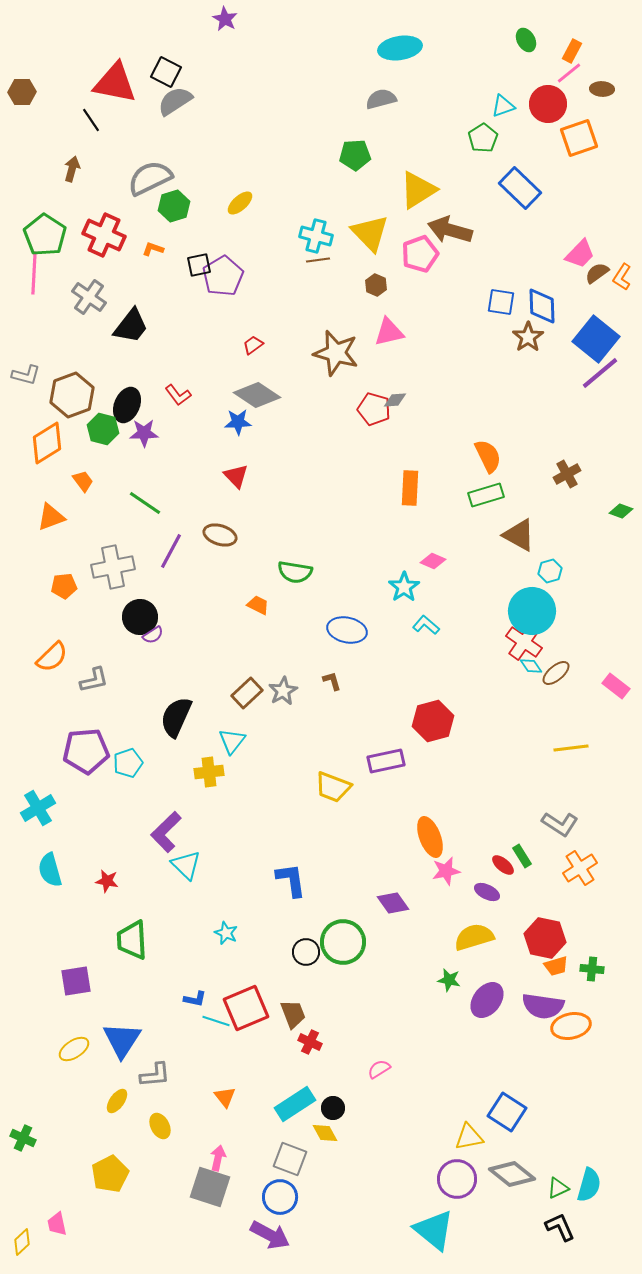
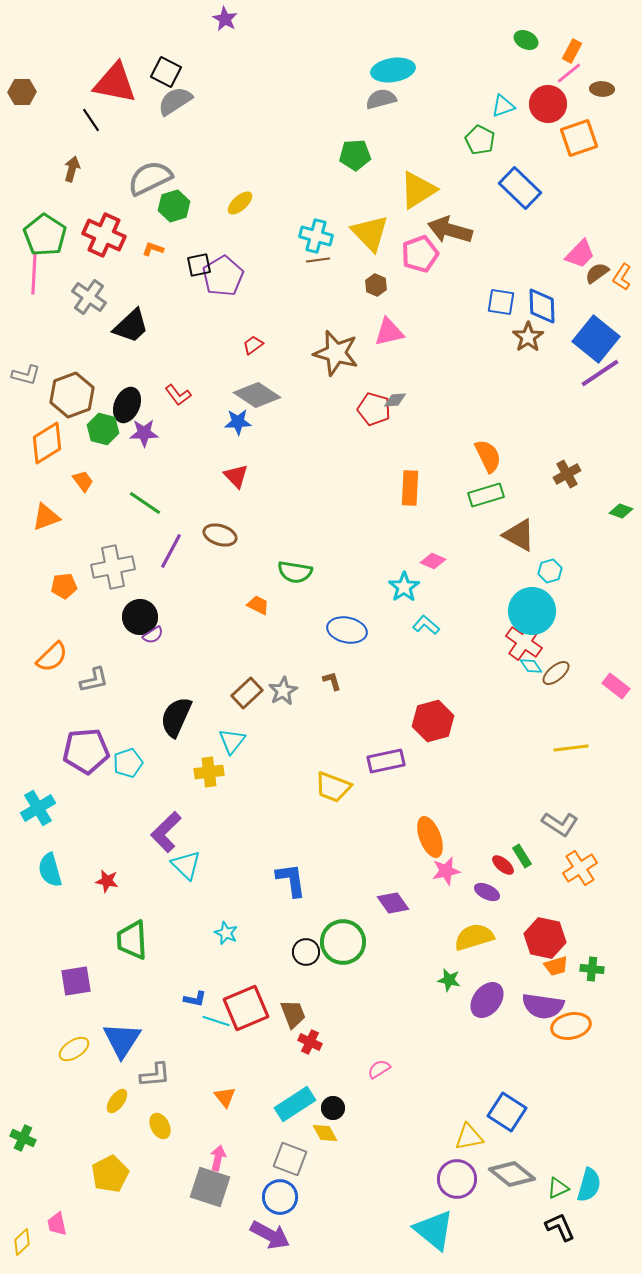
green ellipse at (526, 40): rotated 35 degrees counterclockwise
cyan ellipse at (400, 48): moved 7 px left, 22 px down
green pentagon at (483, 138): moved 3 px left, 2 px down; rotated 12 degrees counterclockwise
black trapezoid at (131, 326): rotated 9 degrees clockwise
purple line at (600, 373): rotated 6 degrees clockwise
orange triangle at (51, 517): moved 5 px left
